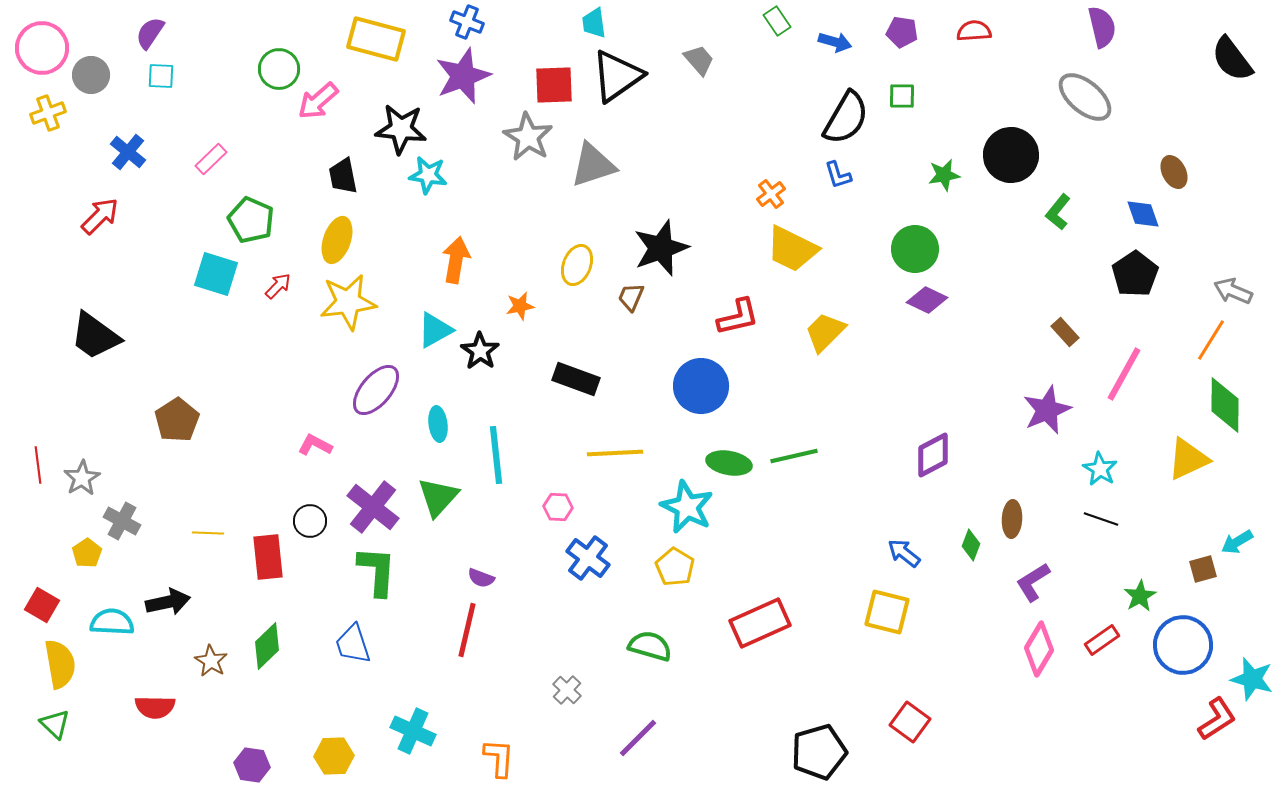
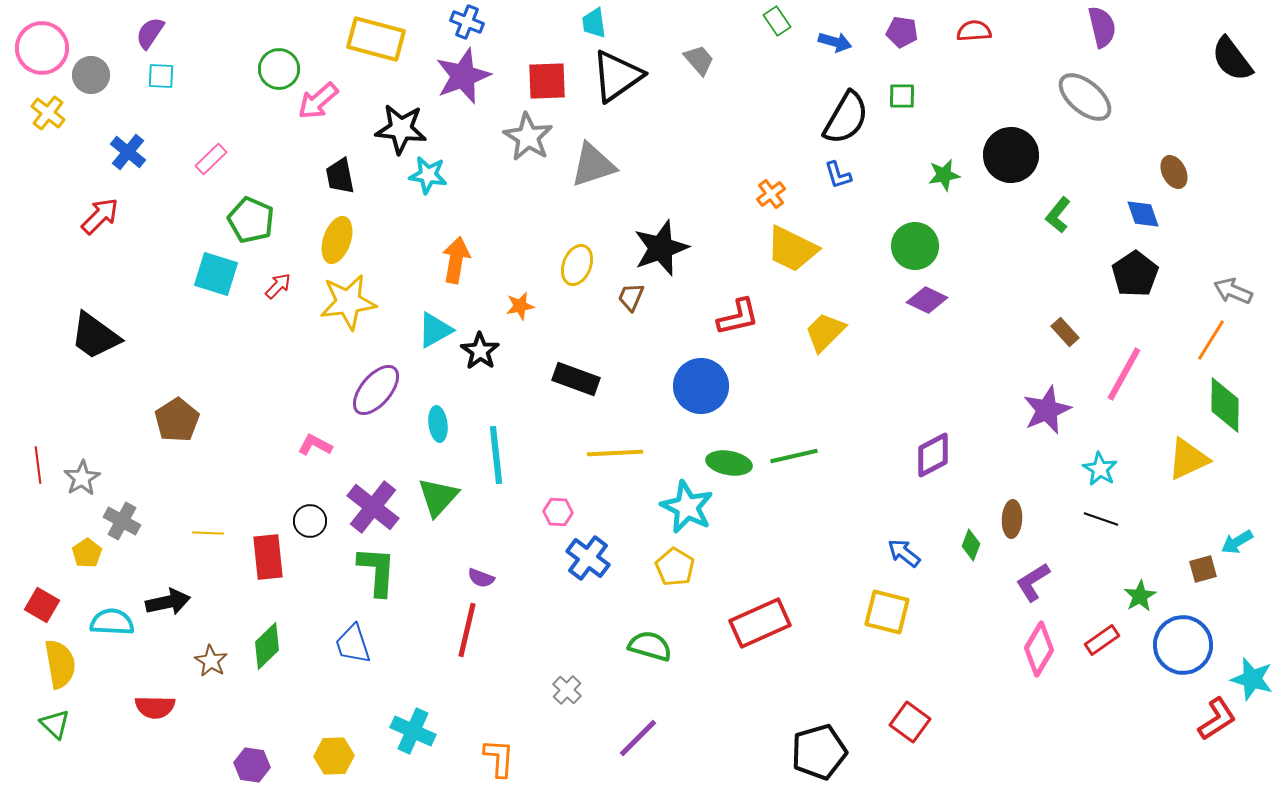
red square at (554, 85): moved 7 px left, 4 px up
yellow cross at (48, 113): rotated 32 degrees counterclockwise
black trapezoid at (343, 176): moved 3 px left
green L-shape at (1058, 212): moved 3 px down
green circle at (915, 249): moved 3 px up
pink hexagon at (558, 507): moved 5 px down
